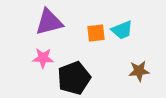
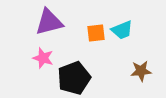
pink star: rotated 15 degrees clockwise
brown star: moved 2 px right
